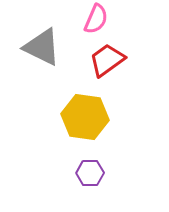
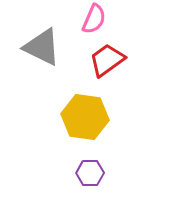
pink semicircle: moved 2 px left
